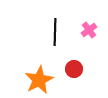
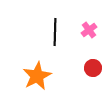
red circle: moved 19 px right, 1 px up
orange star: moved 2 px left, 4 px up
